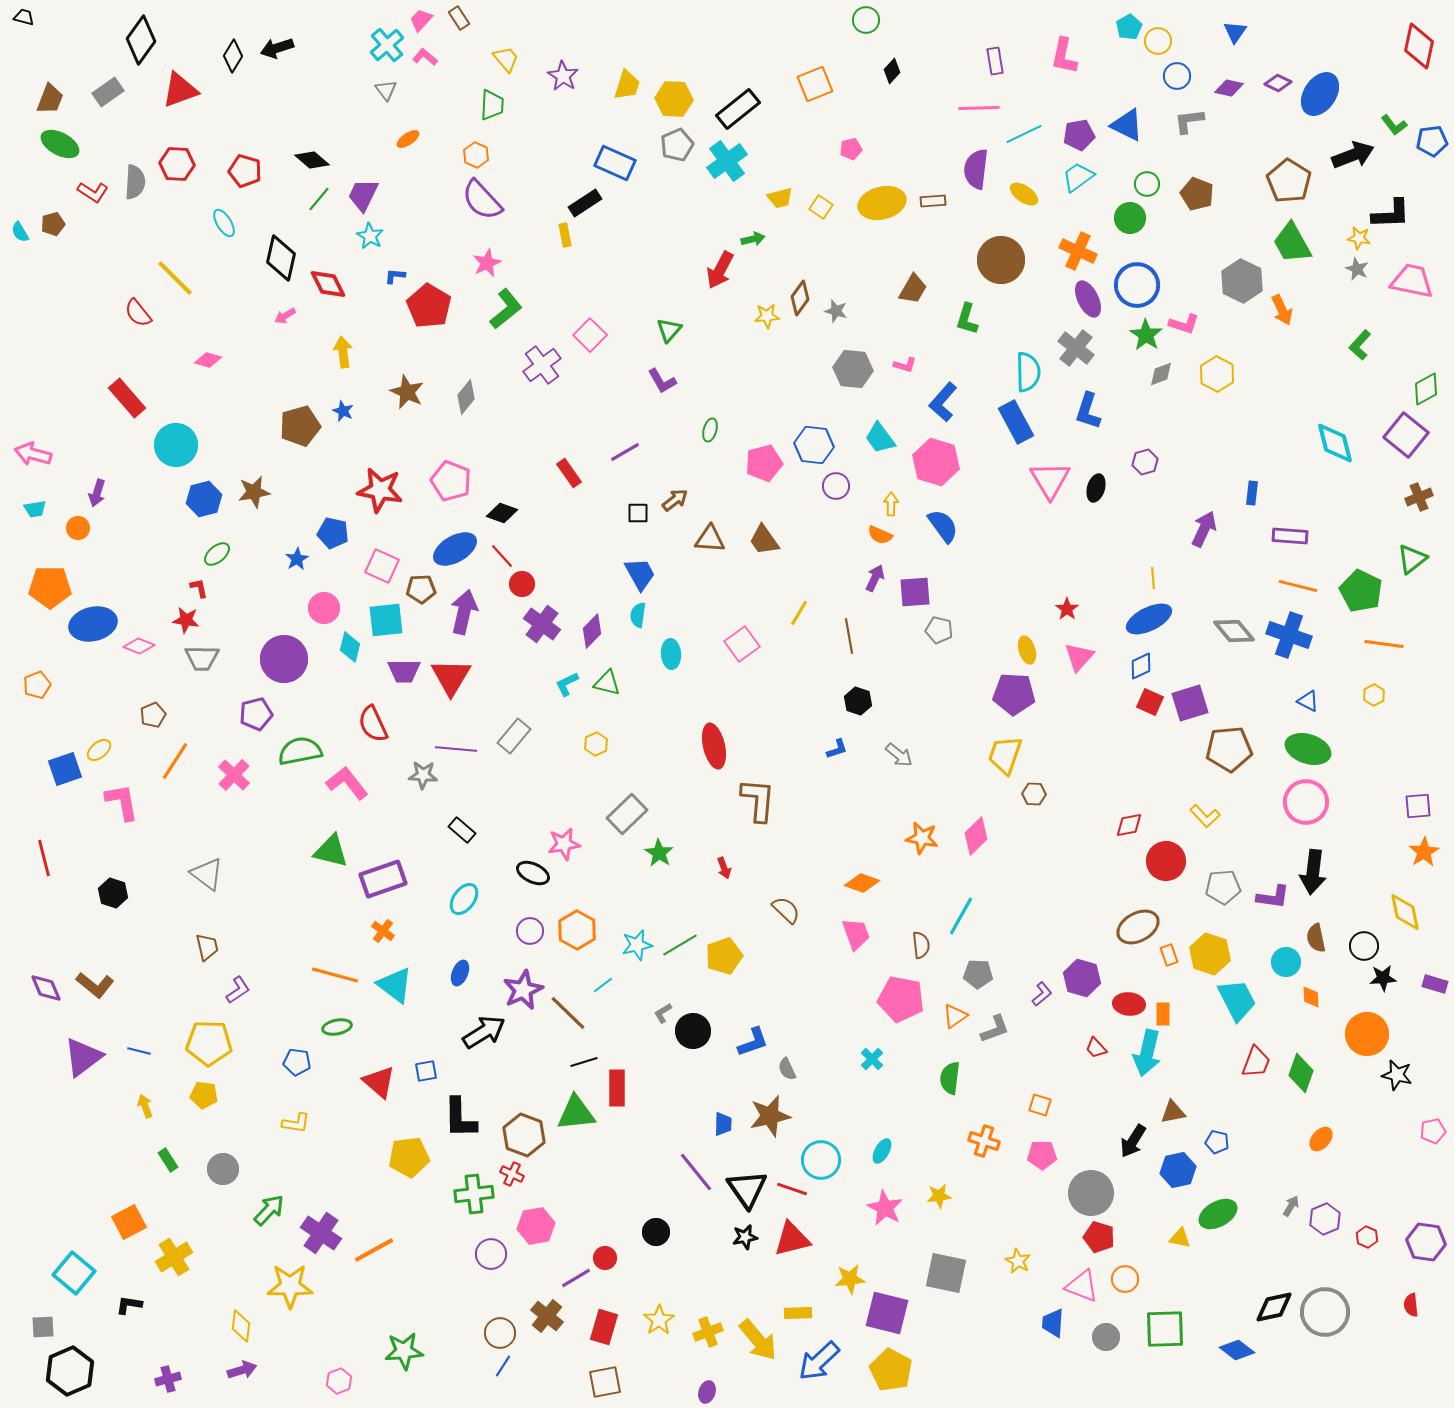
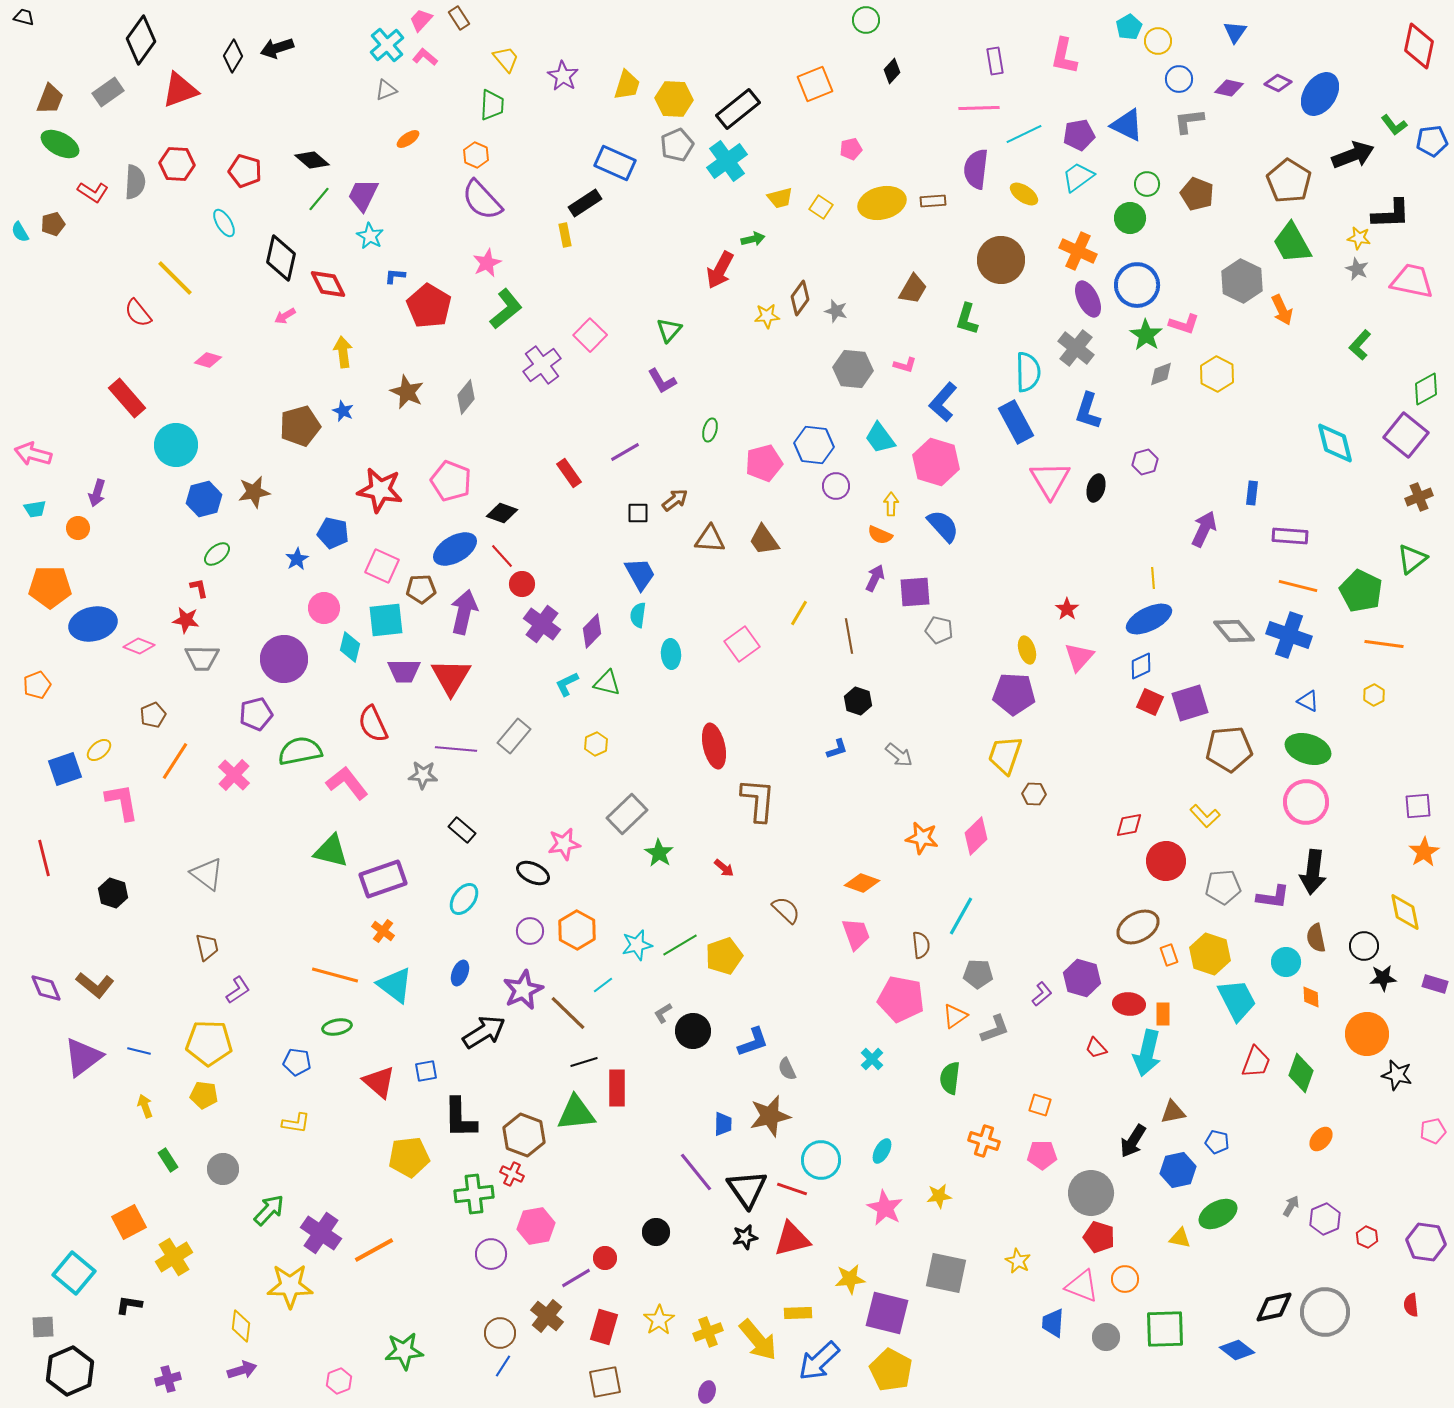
blue circle at (1177, 76): moved 2 px right, 3 px down
gray triangle at (386, 90): rotated 45 degrees clockwise
blue semicircle at (943, 526): rotated 6 degrees counterclockwise
red arrow at (724, 868): rotated 30 degrees counterclockwise
